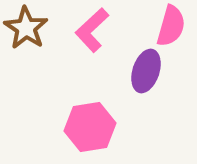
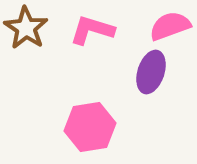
pink semicircle: moved 1 px left; rotated 126 degrees counterclockwise
pink L-shape: rotated 60 degrees clockwise
purple ellipse: moved 5 px right, 1 px down
